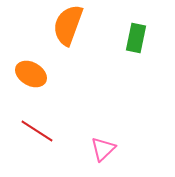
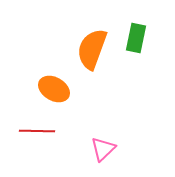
orange semicircle: moved 24 px right, 24 px down
orange ellipse: moved 23 px right, 15 px down
red line: rotated 32 degrees counterclockwise
